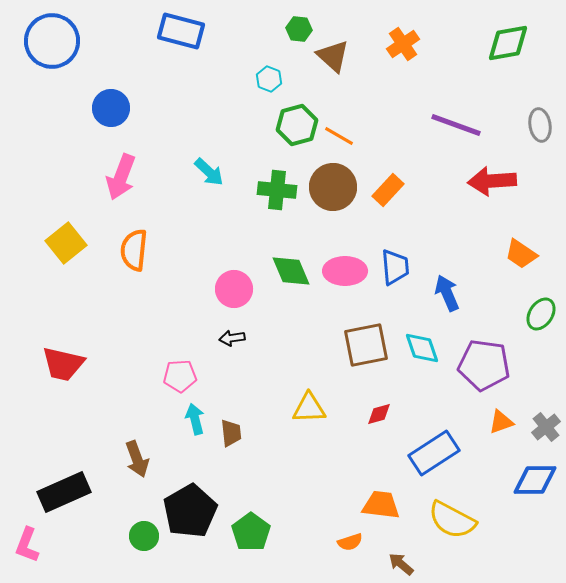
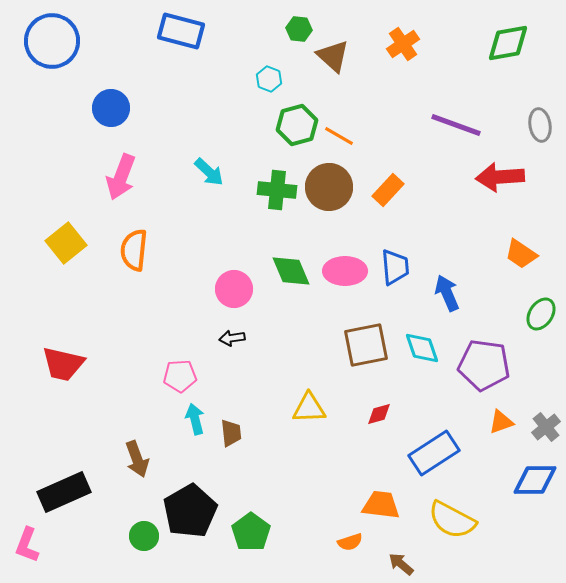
red arrow at (492, 181): moved 8 px right, 4 px up
brown circle at (333, 187): moved 4 px left
